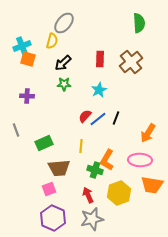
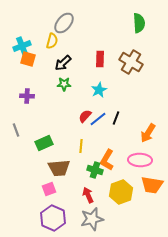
brown cross: rotated 20 degrees counterclockwise
yellow hexagon: moved 2 px right, 1 px up
